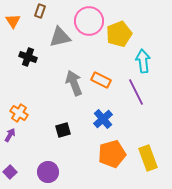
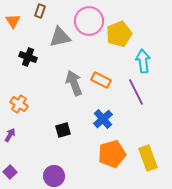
orange cross: moved 9 px up
purple circle: moved 6 px right, 4 px down
